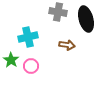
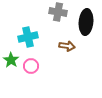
black ellipse: moved 3 px down; rotated 20 degrees clockwise
brown arrow: moved 1 px down
